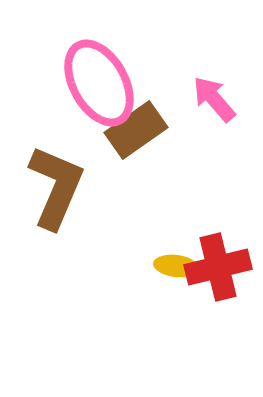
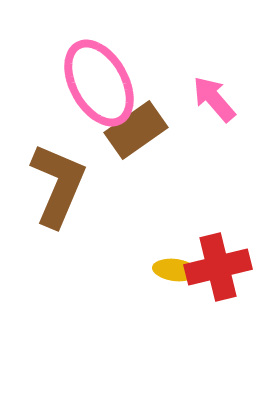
brown L-shape: moved 2 px right, 2 px up
yellow ellipse: moved 1 px left, 4 px down
